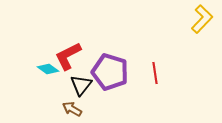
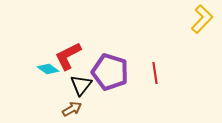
brown arrow: rotated 120 degrees clockwise
